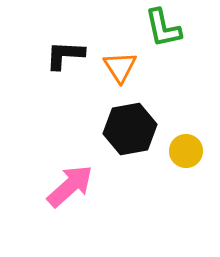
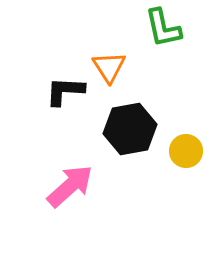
black L-shape: moved 36 px down
orange triangle: moved 11 px left
